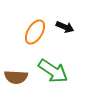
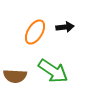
black arrow: rotated 30 degrees counterclockwise
brown semicircle: moved 1 px left, 1 px up
